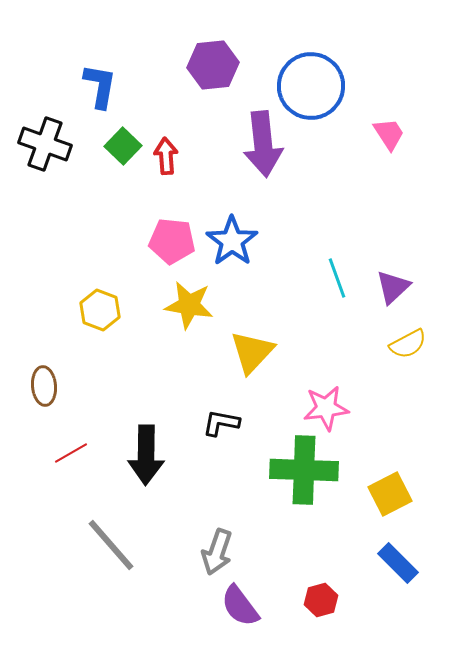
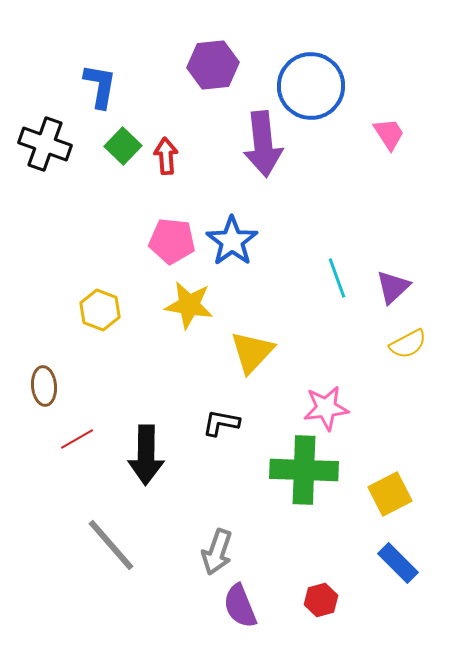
red line: moved 6 px right, 14 px up
purple semicircle: rotated 15 degrees clockwise
